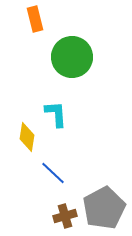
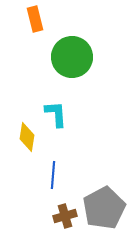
blue line: moved 2 px down; rotated 52 degrees clockwise
